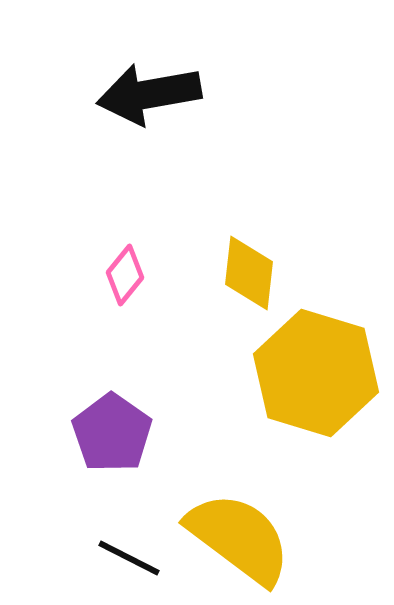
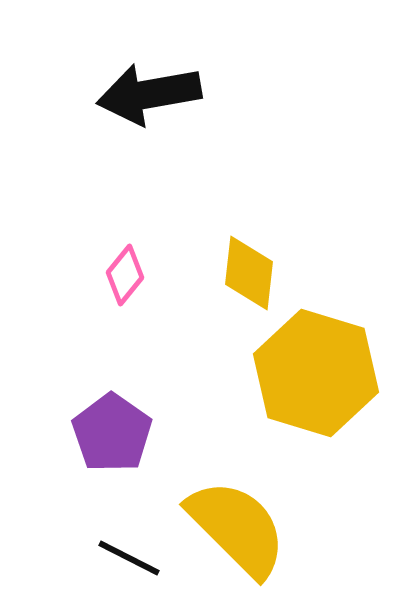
yellow semicircle: moved 2 px left, 10 px up; rotated 8 degrees clockwise
